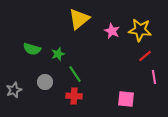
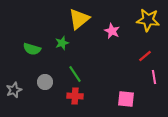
yellow star: moved 8 px right, 10 px up
green star: moved 4 px right, 11 px up
red cross: moved 1 px right
